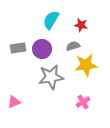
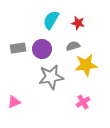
red star: moved 3 px left, 2 px up
